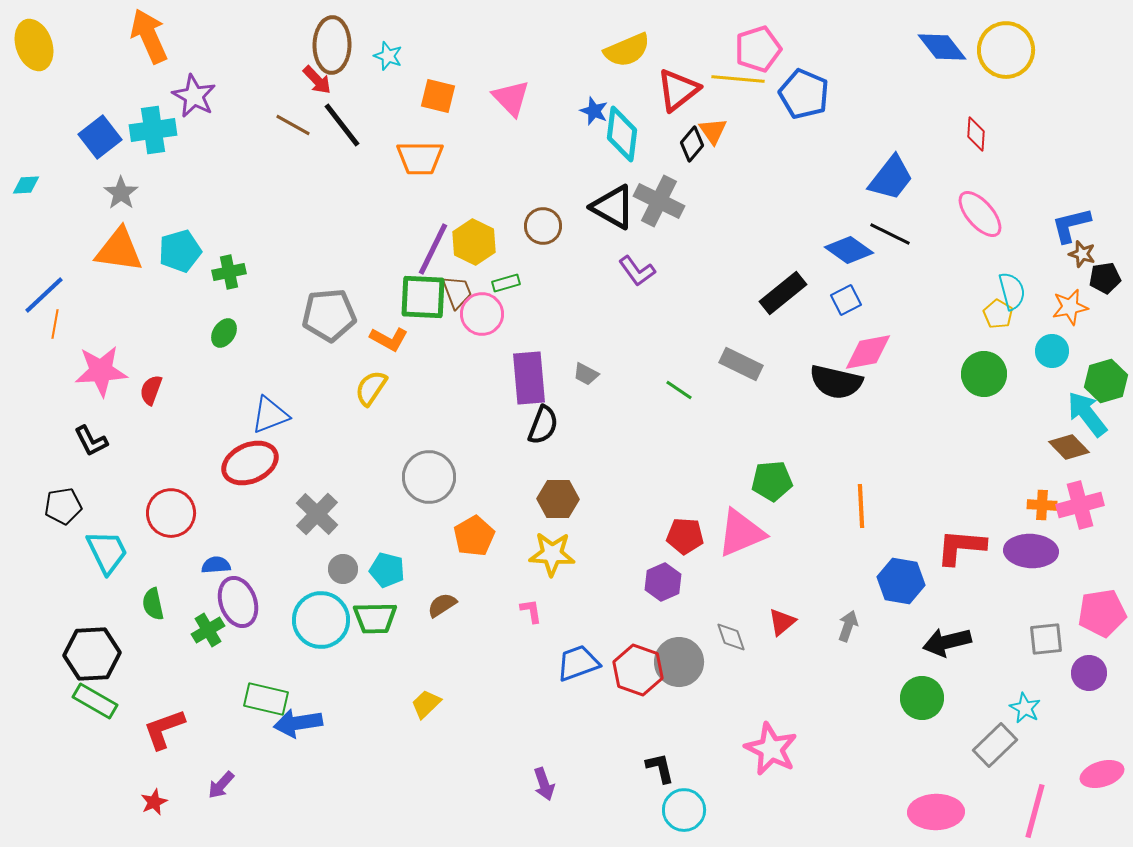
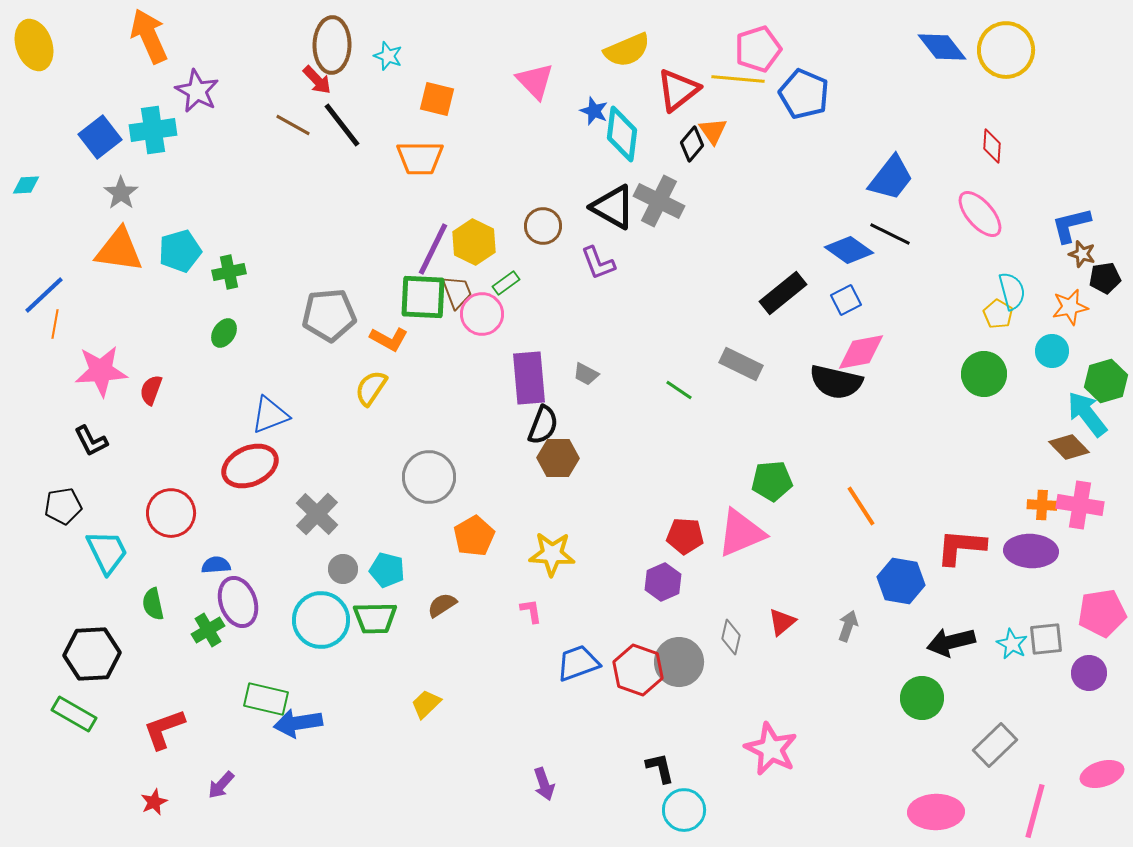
purple star at (194, 96): moved 3 px right, 5 px up
orange square at (438, 96): moved 1 px left, 3 px down
pink triangle at (511, 98): moved 24 px right, 17 px up
red diamond at (976, 134): moved 16 px right, 12 px down
purple L-shape at (637, 271): moved 39 px left, 8 px up; rotated 15 degrees clockwise
green rectangle at (506, 283): rotated 20 degrees counterclockwise
pink diamond at (868, 352): moved 7 px left
red ellipse at (250, 463): moved 3 px down
brown hexagon at (558, 499): moved 41 px up
pink cross at (1080, 505): rotated 24 degrees clockwise
orange line at (861, 506): rotated 30 degrees counterclockwise
gray diamond at (731, 637): rotated 32 degrees clockwise
black arrow at (947, 642): moved 4 px right
green rectangle at (95, 701): moved 21 px left, 13 px down
cyan star at (1025, 708): moved 13 px left, 64 px up
